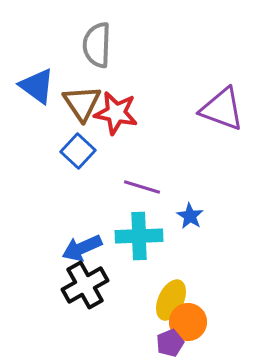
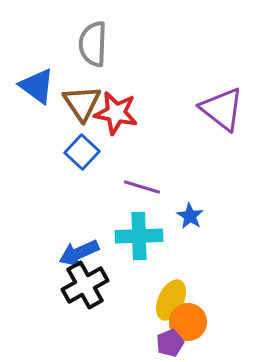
gray semicircle: moved 4 px left, 1 px up
purple triangle: rotated 18 degrees clockwise
blue square: moved 4 px right, 1 px down
blue arrow: moved 3 px left, 5 px down
